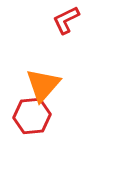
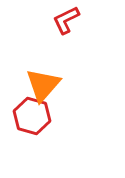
red hexagon: rotated 21 degrees clockwise
